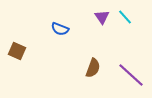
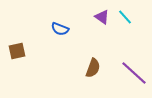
purple triangle: rotated 21 degrees counterclockwise
brown square: rotated 36 degrees counterclockwise
purple line: moved 3 px right, 2 px up
